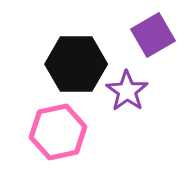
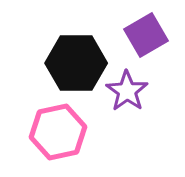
purple square: moved 7 px left
black hexagon: moved 1 px up
